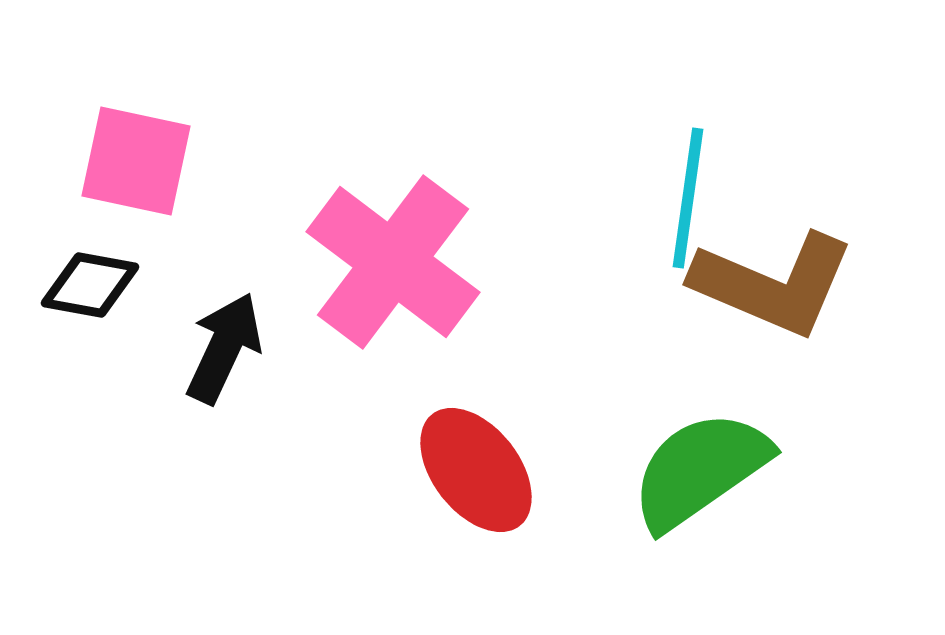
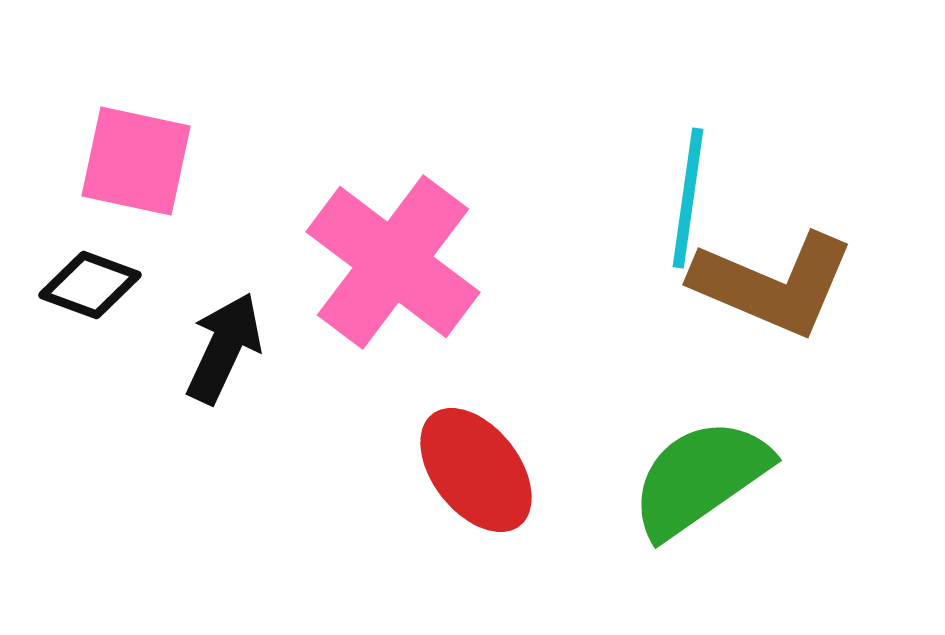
black diamond: rotated 10 degrees clockwise
green semicircle: moved 8 px down
